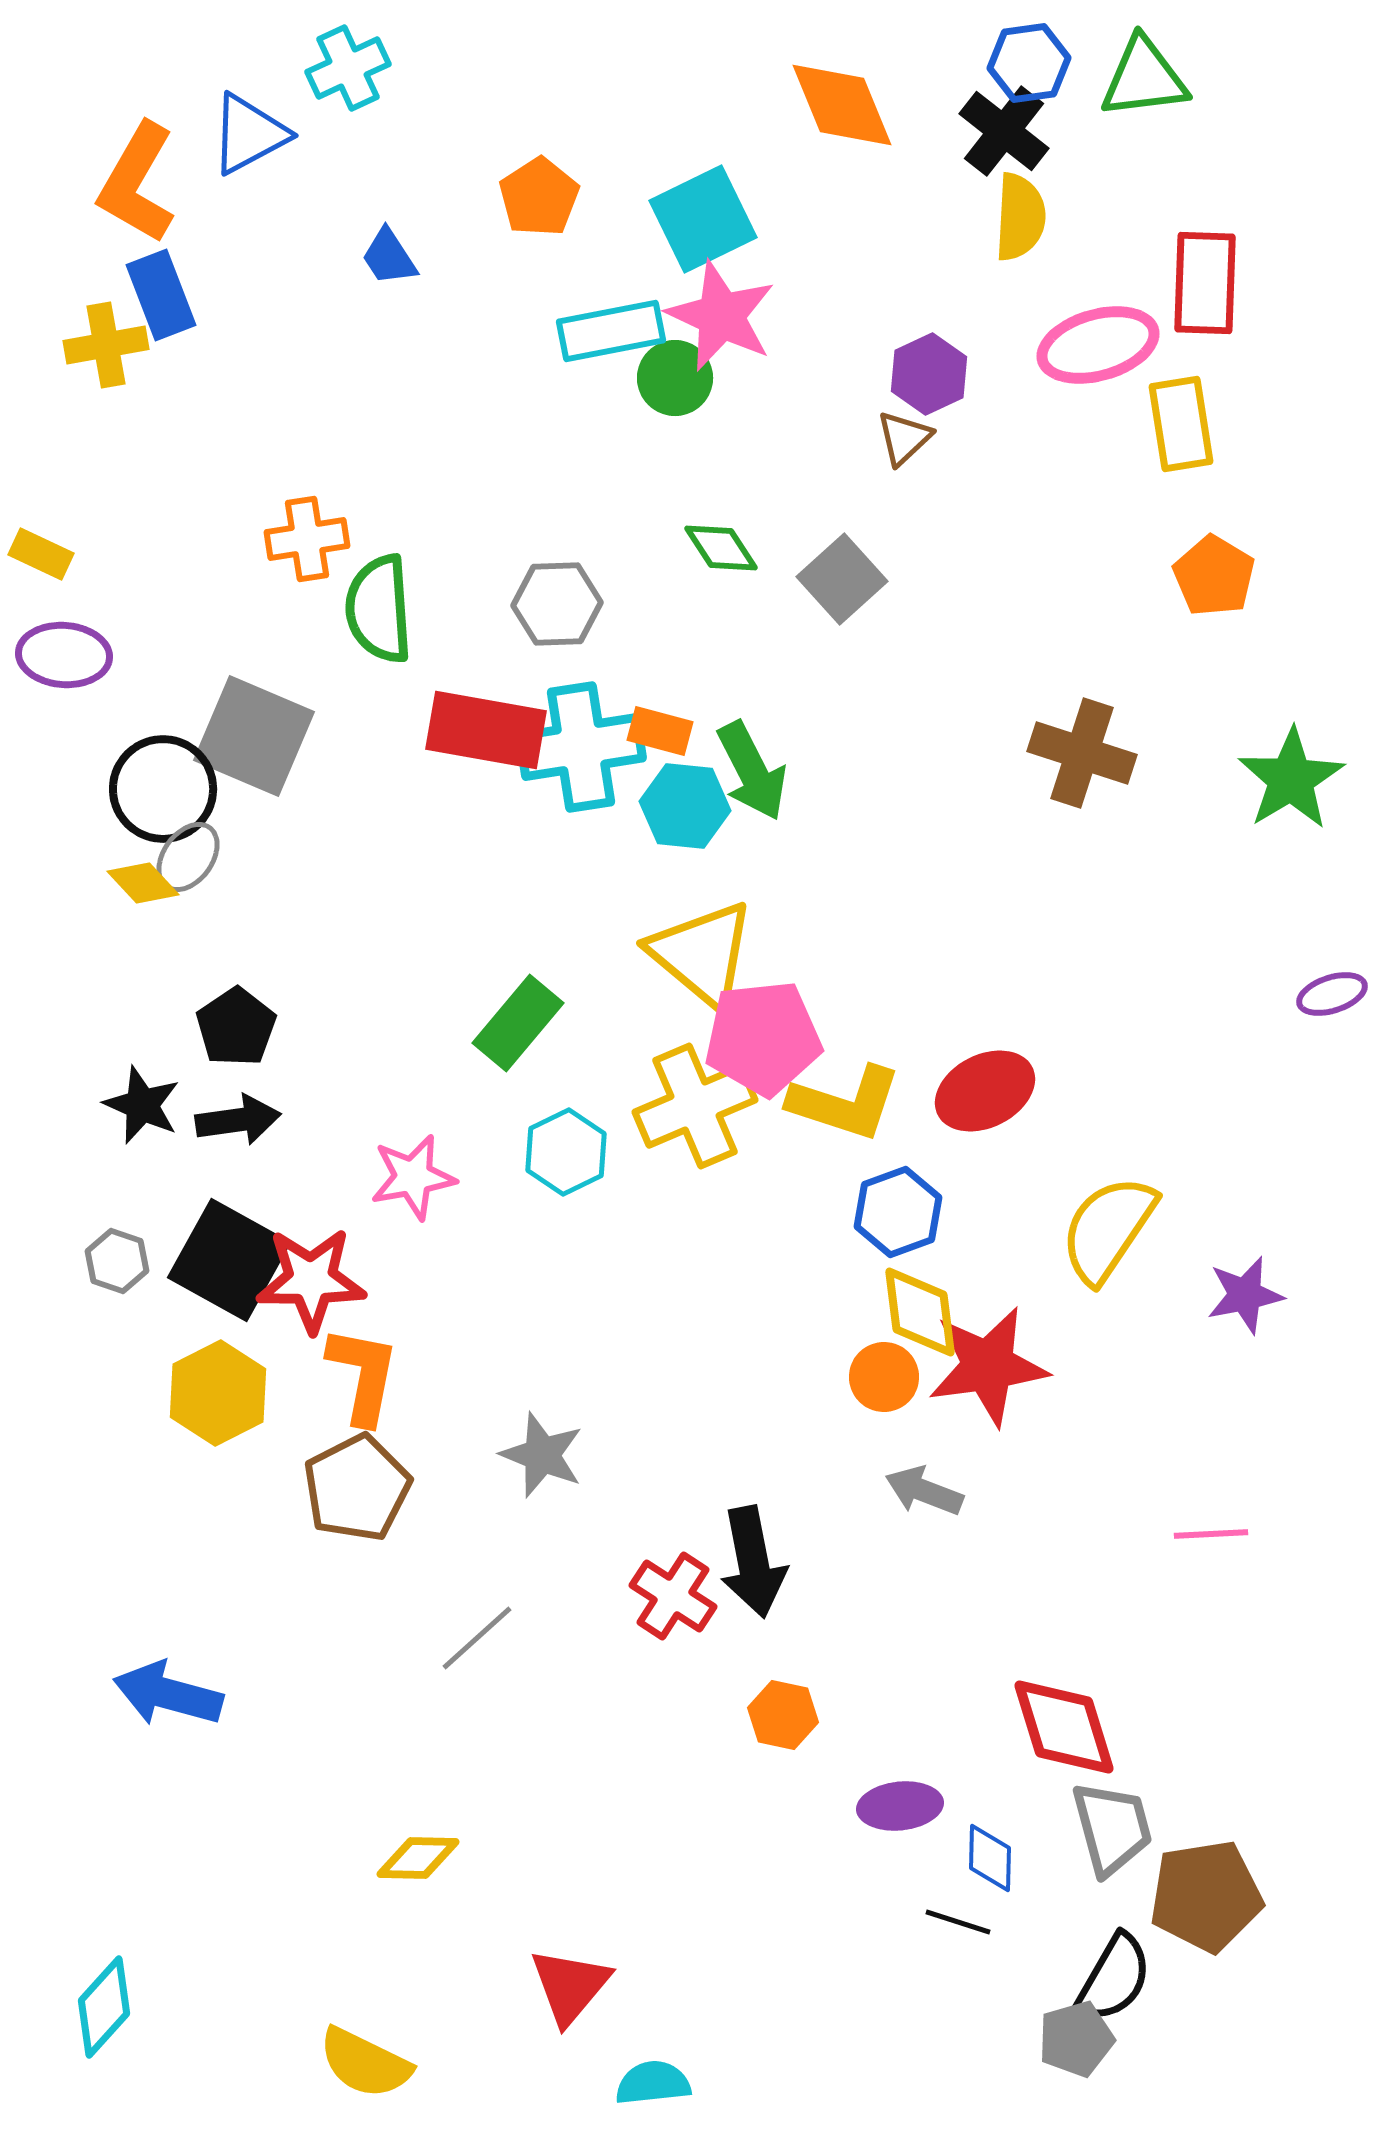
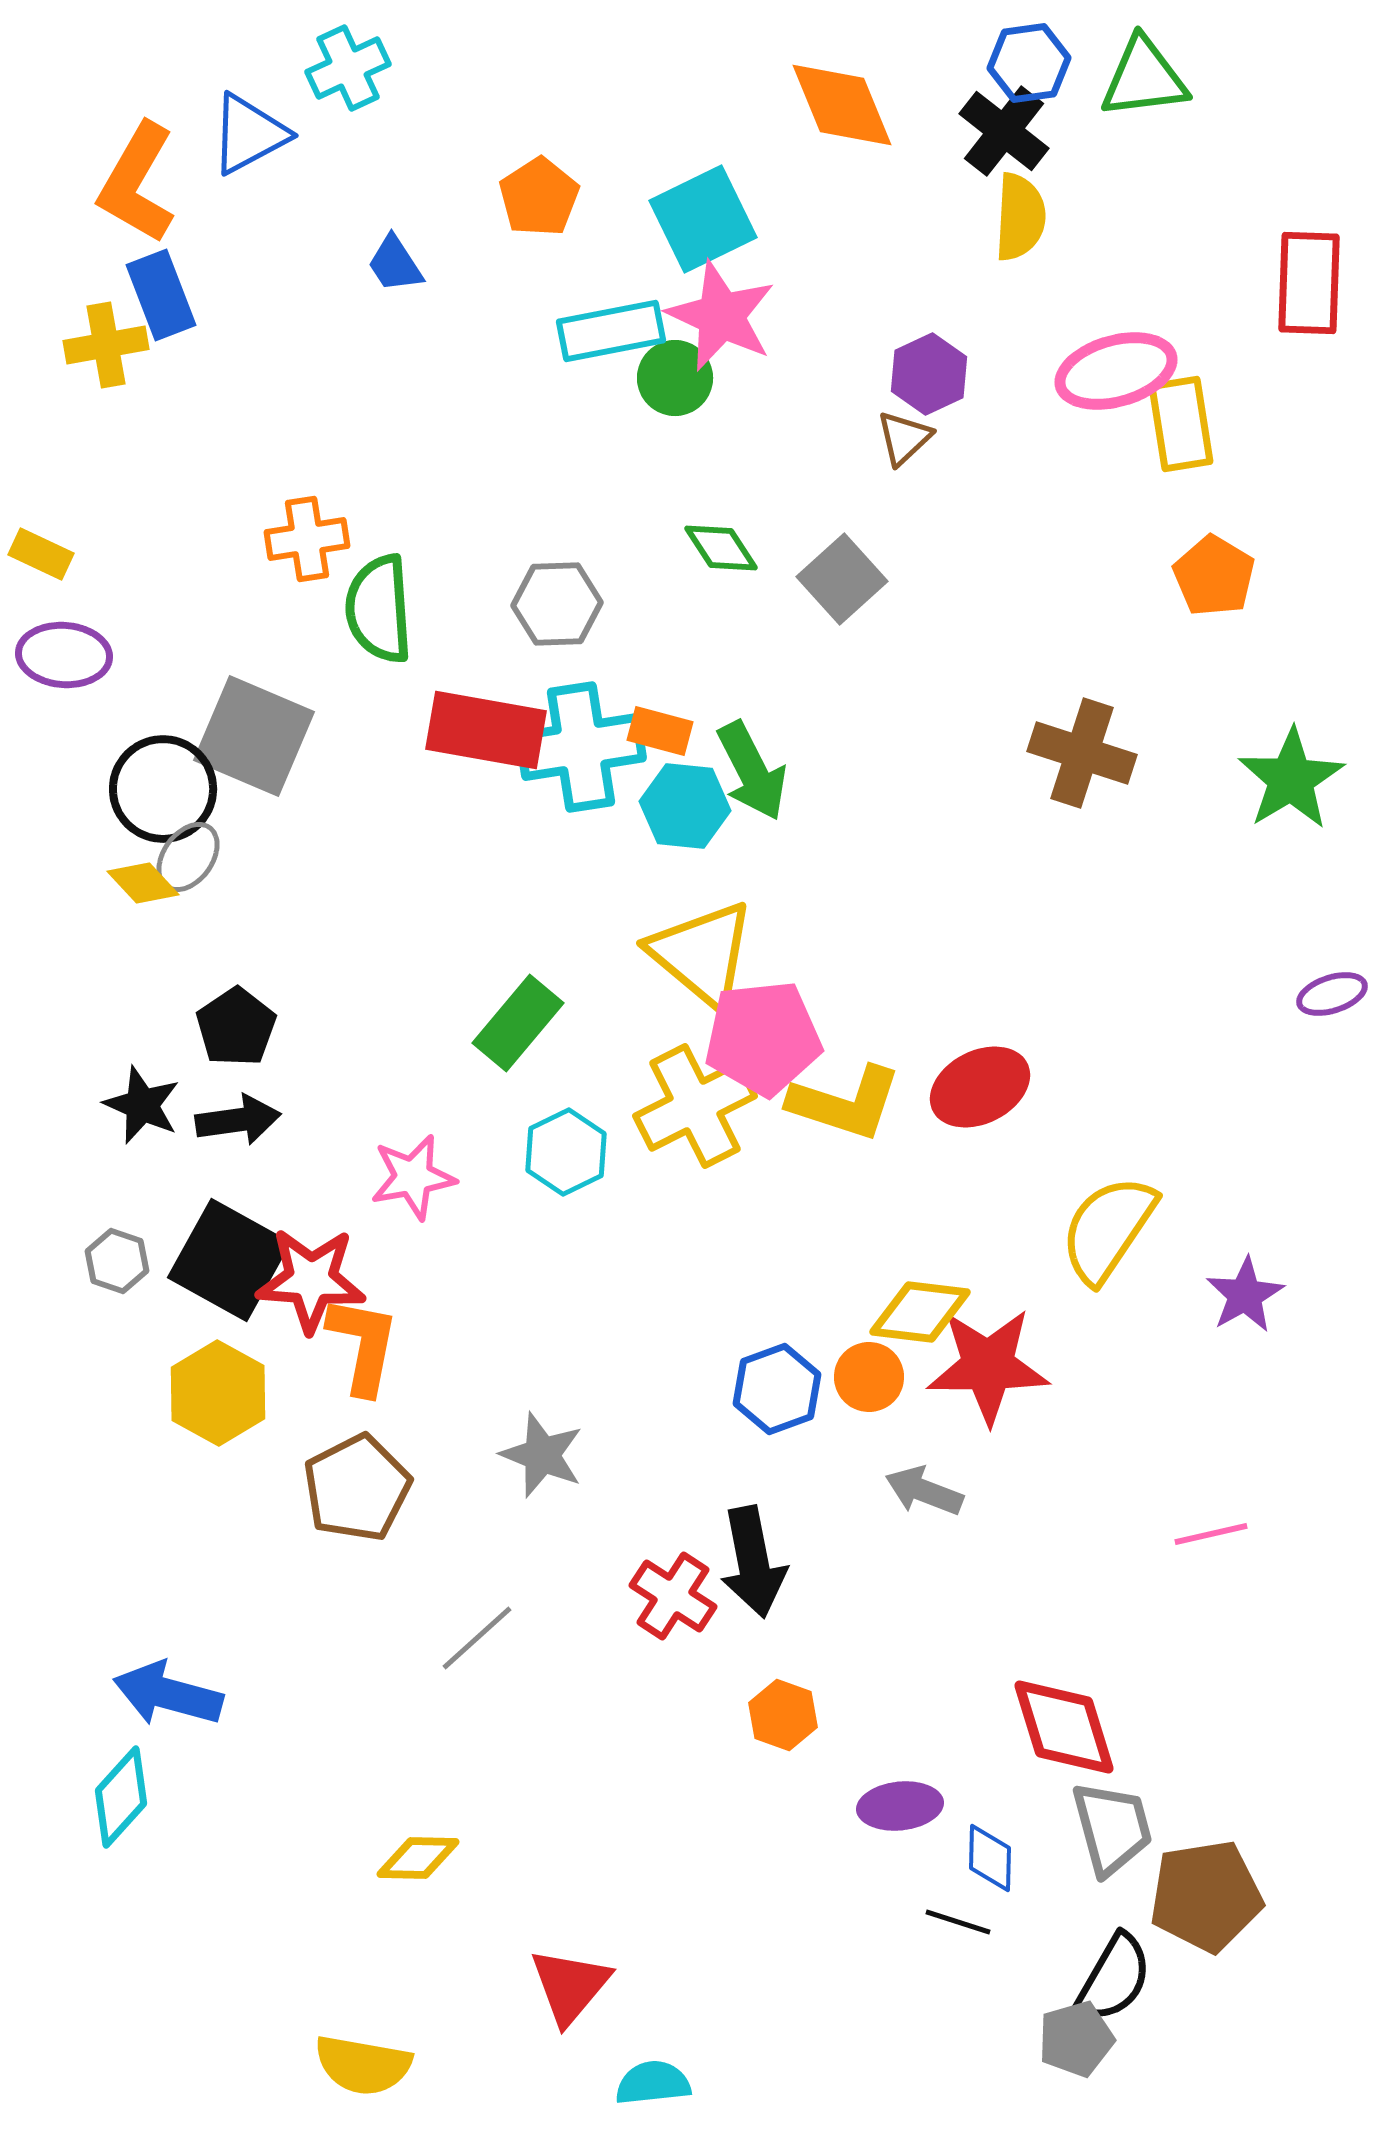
blue trapezoid at (389, 257): moved 6 px right, 7 px down
red rectangle at (1205, 283): moved 104 px right
pink ellipse at (1098, 345): moved 18 px right, 26 px down
red ellipse at (985, 1091): moved 5 px left, 4 px up
yellow cross at (695, 1106): rotated 4 degrees counterclockwise
blue hexagon at (898, 1212): moved 121 px left, 177 px down
red star at (311, 1280): rotated 4 degrees clockwise
purple star at (1245, 1295): rotated 18 degrees counterclockwise
yellow diamond at (920, 1312): rotated 76 degrees counterclockwise
red star at (988, 1366): rotated 8 degrees clockwise
orange L-shape at (363, 1375): moved 30 px up
orange circle at (884, 1377): moved 15 px left
yellow hexagon at (218, 1393): rotated 4 degrees counterclockwise
pink line at (1211, 1534): rotated 10 degrees counterclockwise
orange hexagon at (783, 1715): rotated 8 degrees clockwise
cyan diamond at (104, 2007): moved 17 px right, 210 px up
yellow semicircle at (365, 2063): moved 2 px left, 2 px down; rotated 16 degrees counterclockwise
